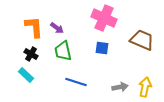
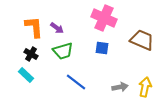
green trapezoid: rotated 95 degrees counterclockwise
blue line: rotated 20 degrees clockwise
